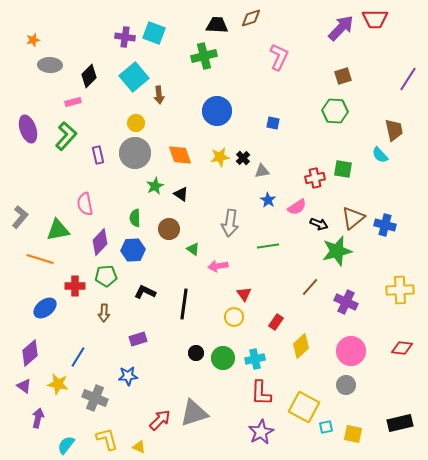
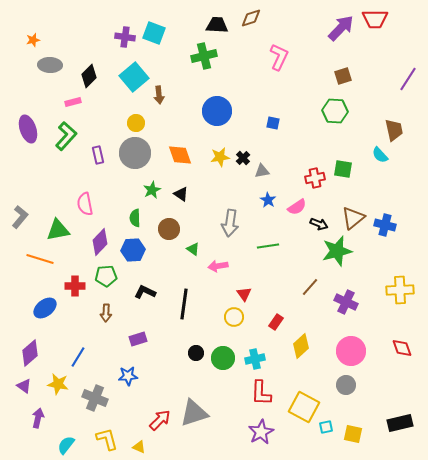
green star at (155, 186): moved 3 px left, 4 px down
brown arrow at (104, 313): moved 2 px right
red diamond at (402, 348): rotated 65 degrees clockwise
